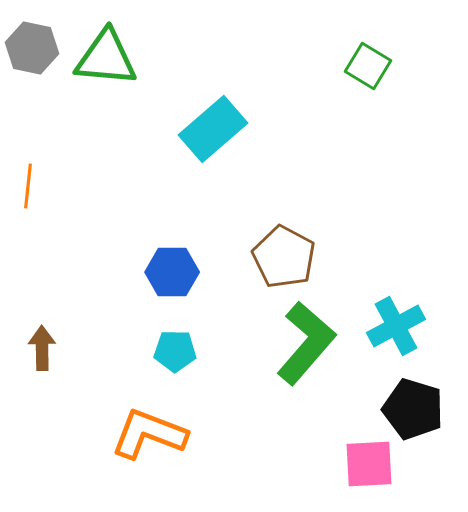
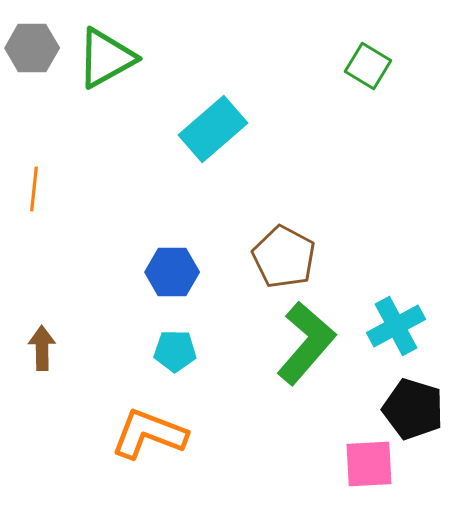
gray hexagon: rotated 12 degrees counterclockwise
green triangle: rotated 34 degrees counterclockwise
orange line: moved 6 px right, 3 px down
